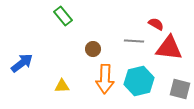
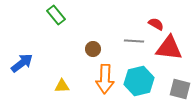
green rectangle: moved 7 px left, 1 px up
